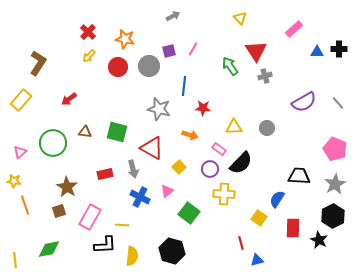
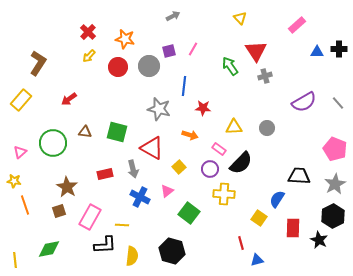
pink rectangle at (294, 29): moved 3 px right, 4 px up
